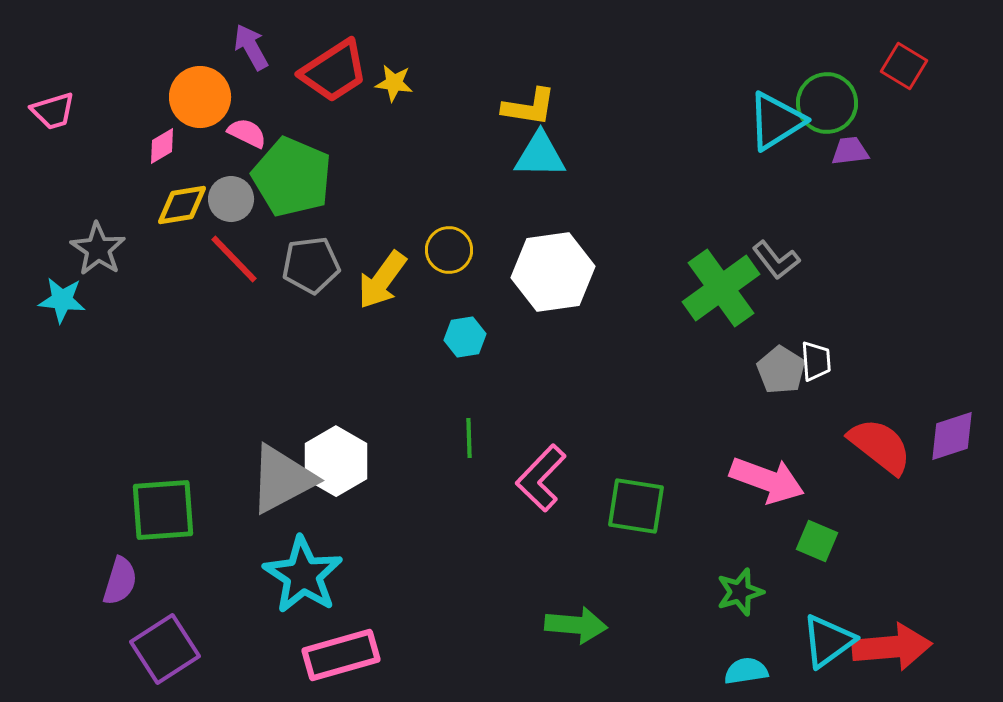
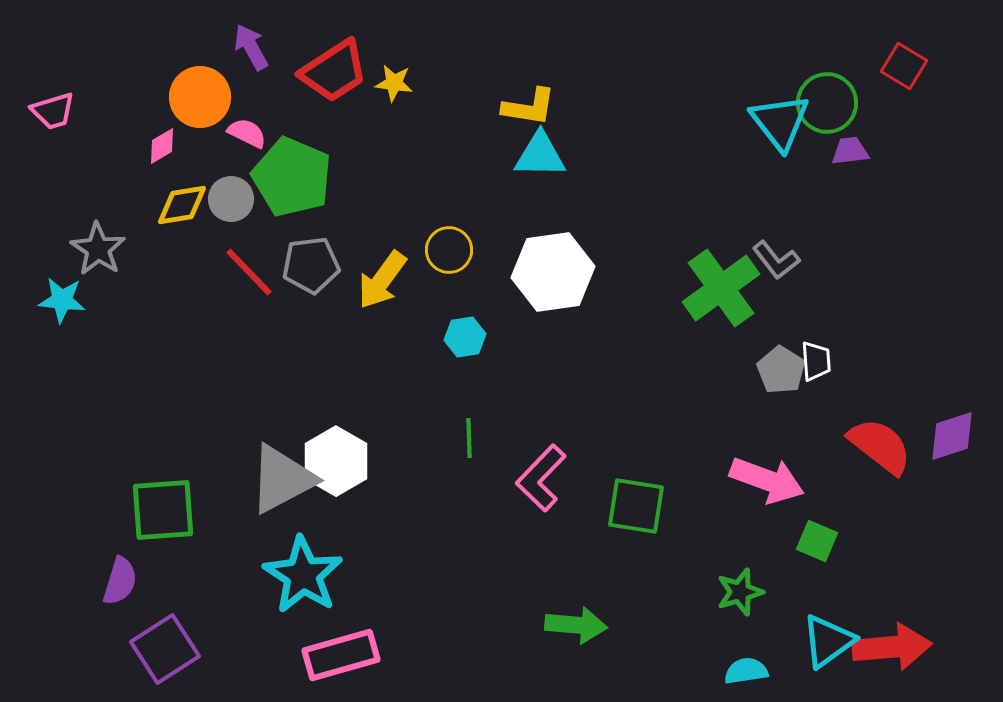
cyan triangle at (776, 121): moved 4 px right, 1 px down; rotated 36 degrees counterclockwise
red line at (234, 259): moved 15 px right, 13 px down
